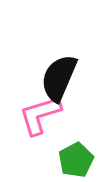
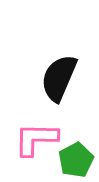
pink L-shape: moved 4 px left, 24 px down; rotated 18 degrees clockwise
